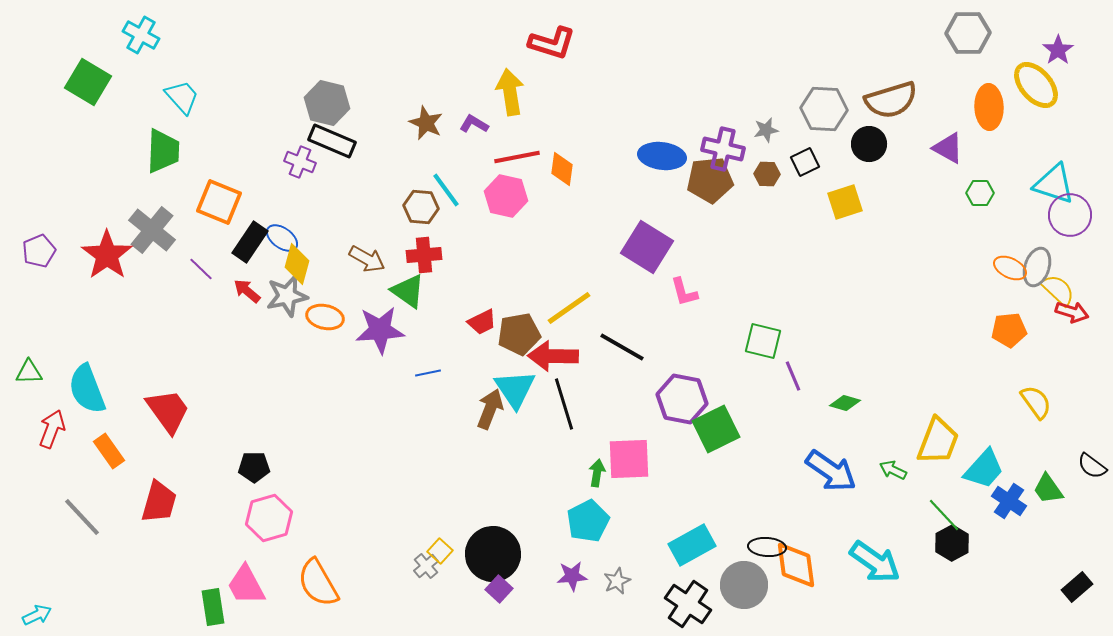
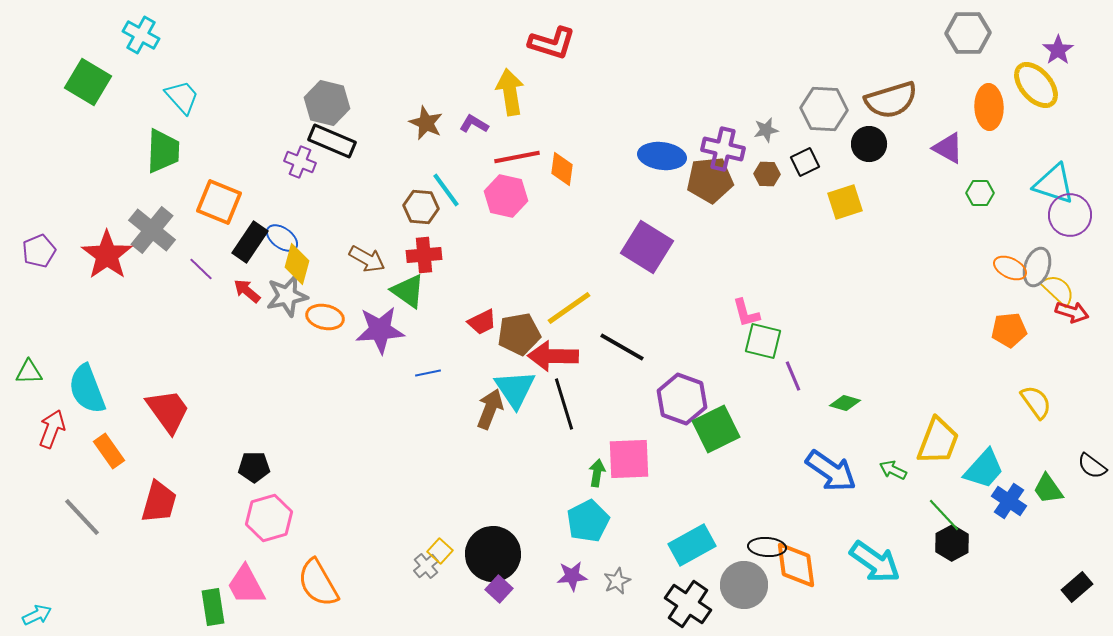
pink L-shape at (684, 292): moved 62 px right, 21 px down
purple hexagon at (682, 399): rotated 9 degrees clockwise
